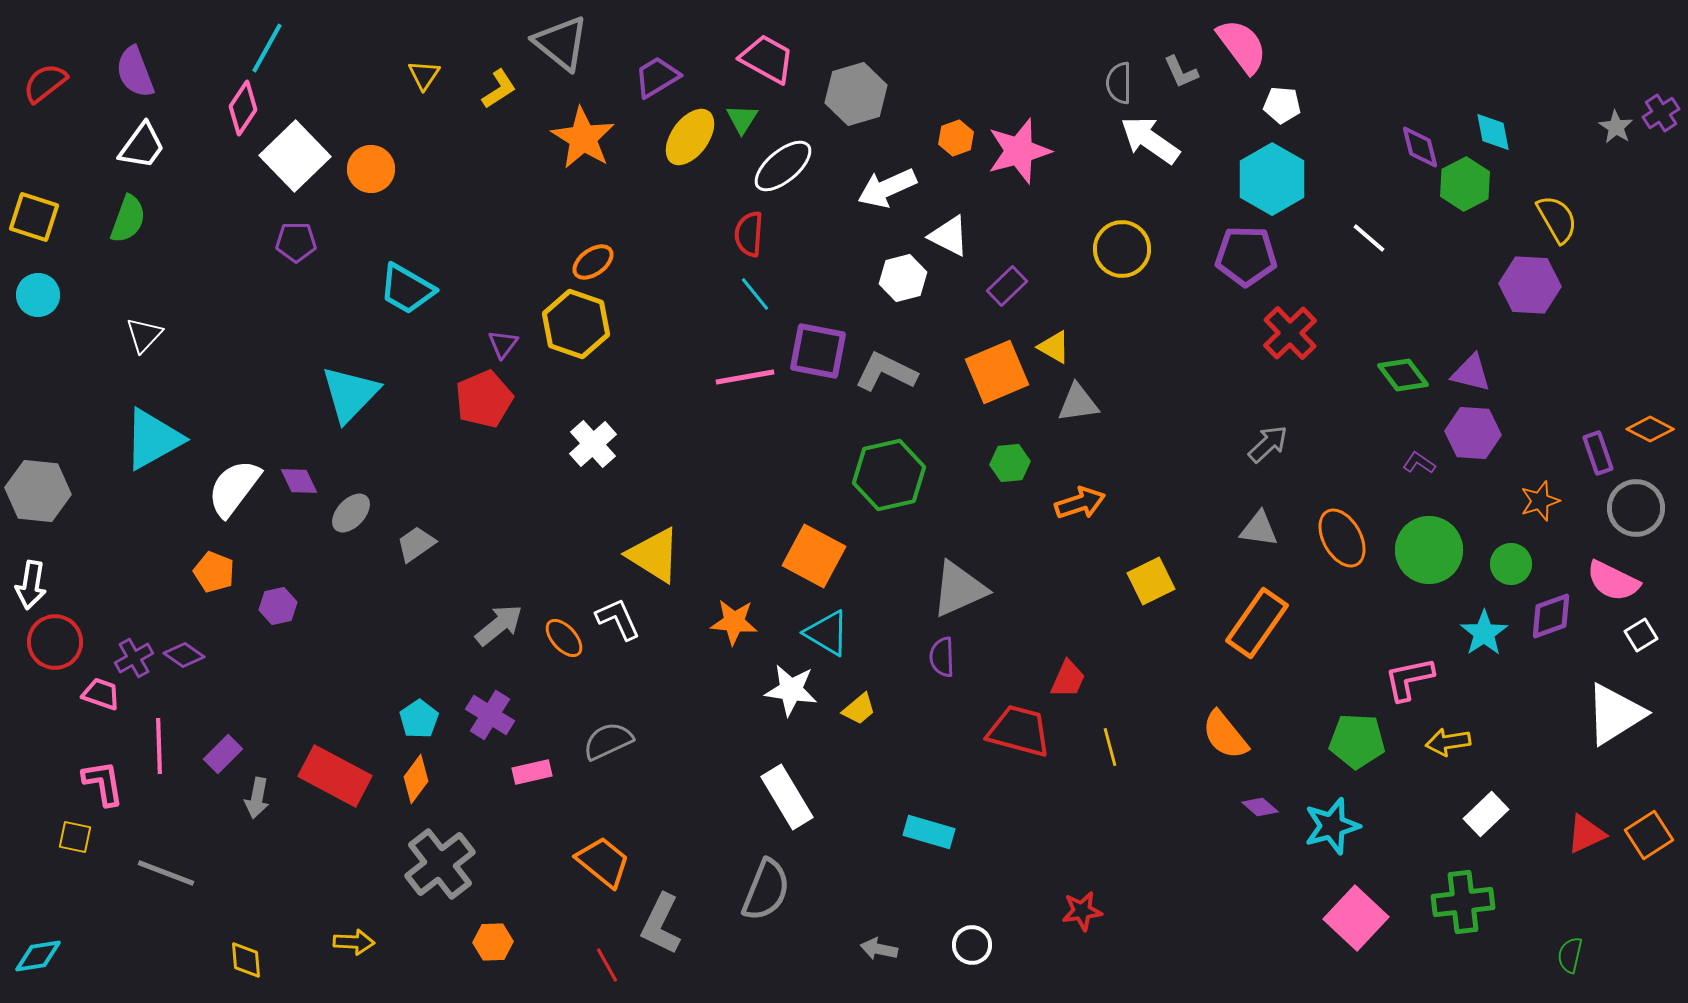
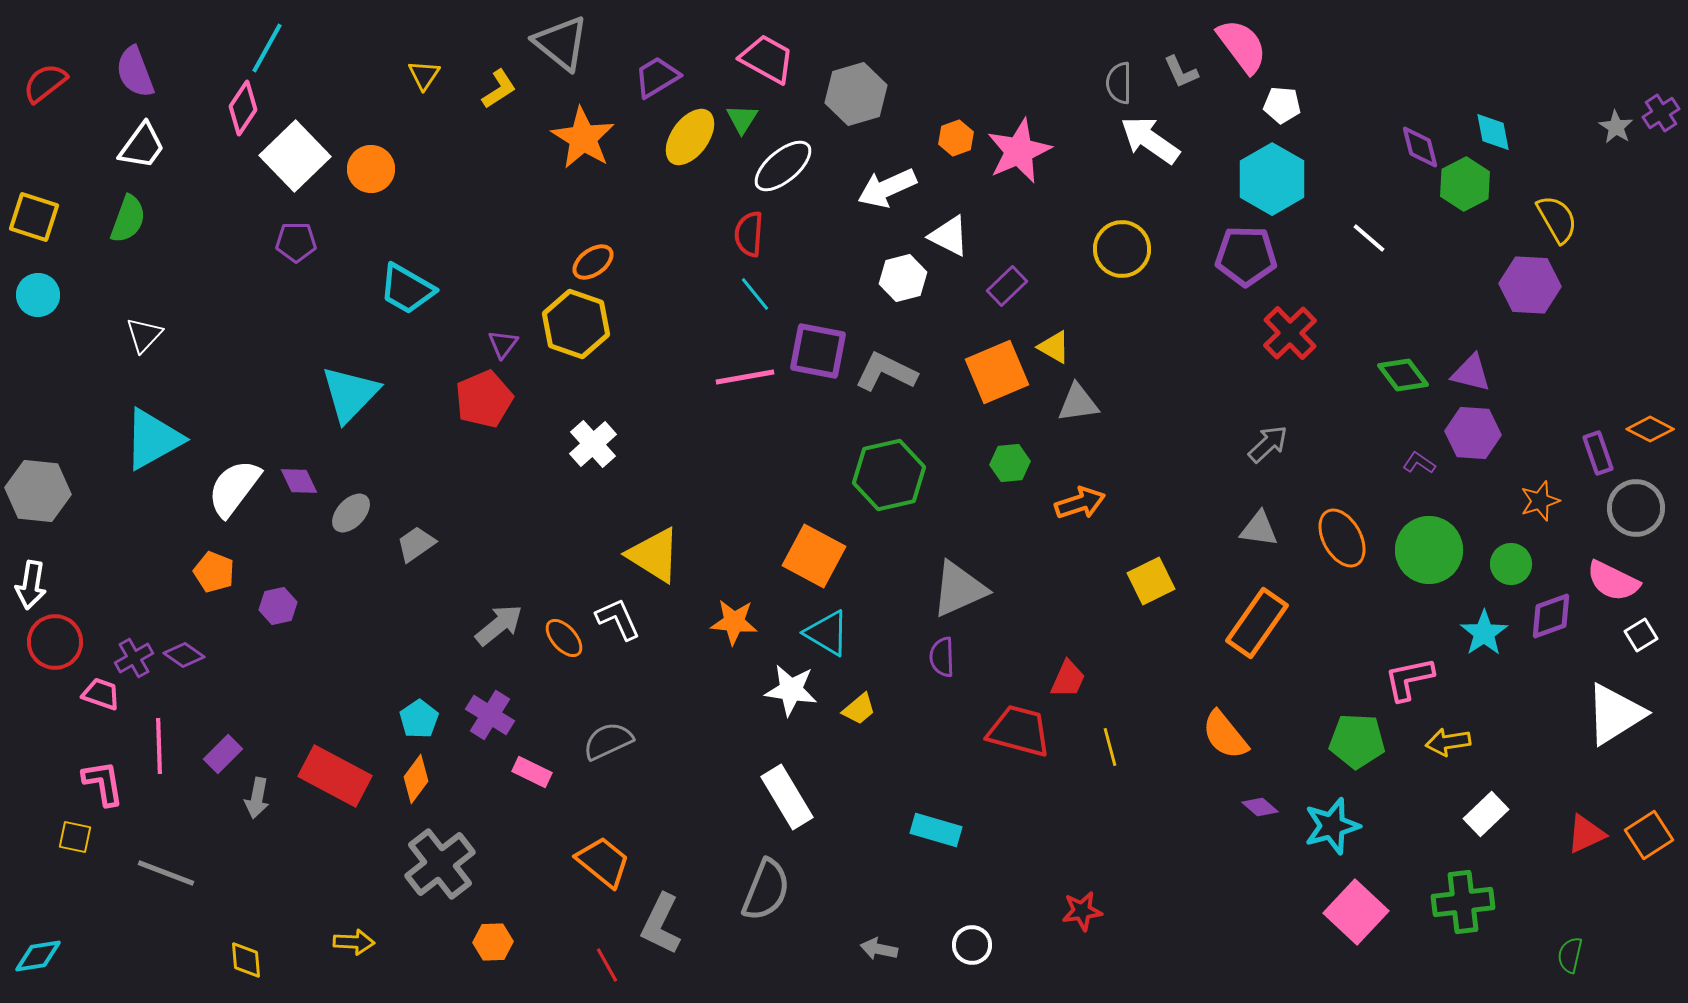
pink star at (1019, 151): rotated 8 degrees counterclockwise
pink rectangle at (532, 772): rotated 39 degrees clockwise
cyan rectangle at (929, 832): moved 7 px right, 2 px up
pink square at (1356, 918): moved 6 px up
